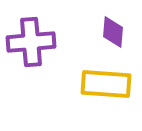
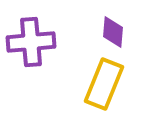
yellow rectangle: moved 2 px left; rotated 72 degrees counterclockwise
